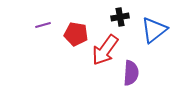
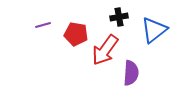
black cross: moved 1 px left
